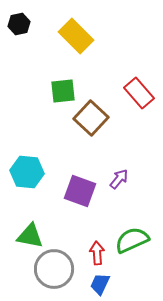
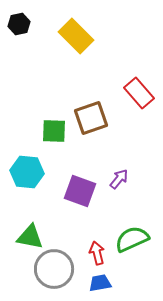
green square: moved 9 px left, 40 px down; rotated 8 degrees clockwise
brown square: rotated 28 degrees clockwise
green triangle: moved 1 px down
green semicircle: moved 1 px up
red arrow: rotated 10 degrees counterclockwise
blue trapezoid: moved 1 px up; rotated 55 degrees clockwise
